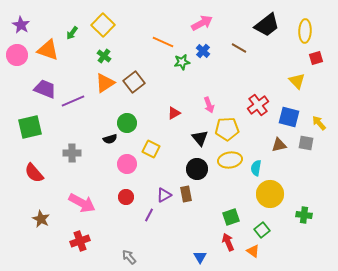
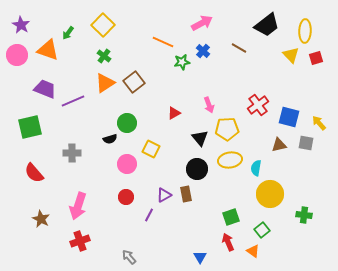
green arrow at (72, 33): moved 4 px left
yellow triangle at (297, 81): moved 6 px left, 26 px up
pink arrow at (82, 203): moved 4 px left, 3 px down; rotated 80 degrees clockwise
